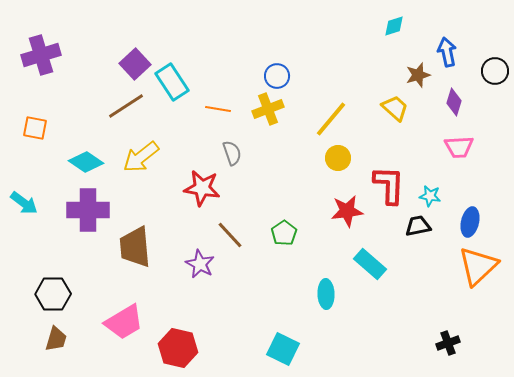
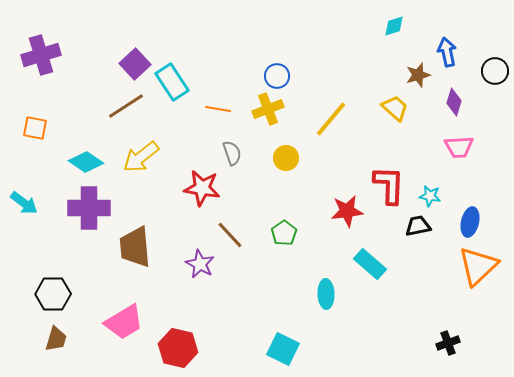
yellow circle at (338, 158): moved 52 px left
purple cross at (88, 210): moved 1 px right, 2 px up
